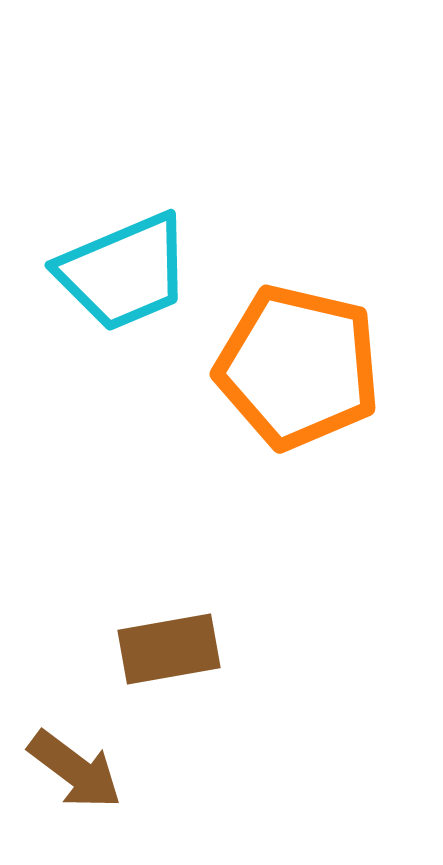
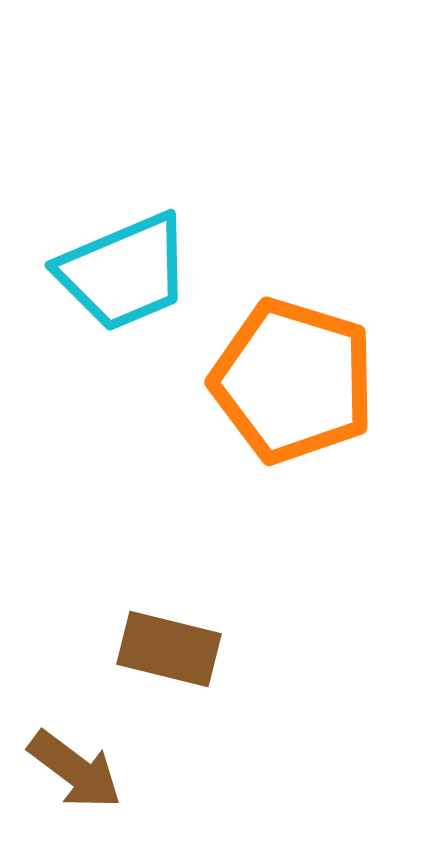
orange pentagon: moved 5 px left, 14 px down; rotated 4 degrees clockwise
brown rectangle: rotated 24 degrees clockwise
